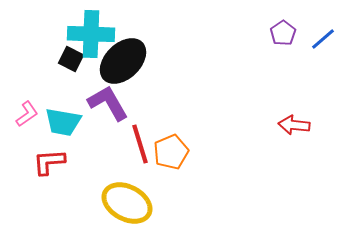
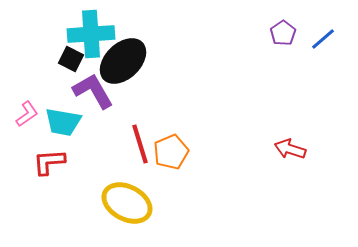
cyan cross: rotated 6 degrees counterclockwise
purple L-shape: moved 15 px left, 12 px up
red arrow: moved 4 px left, 24 px down; rotated 12 degrees clockwise
